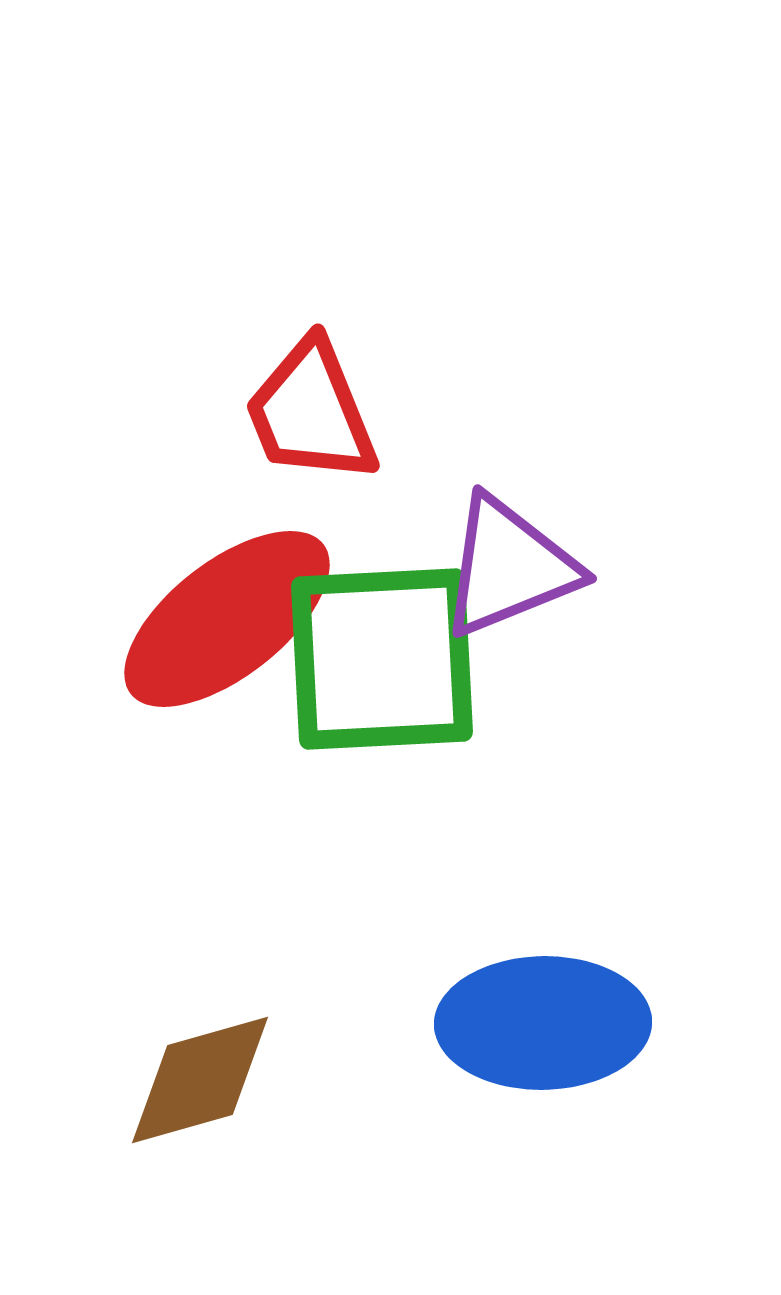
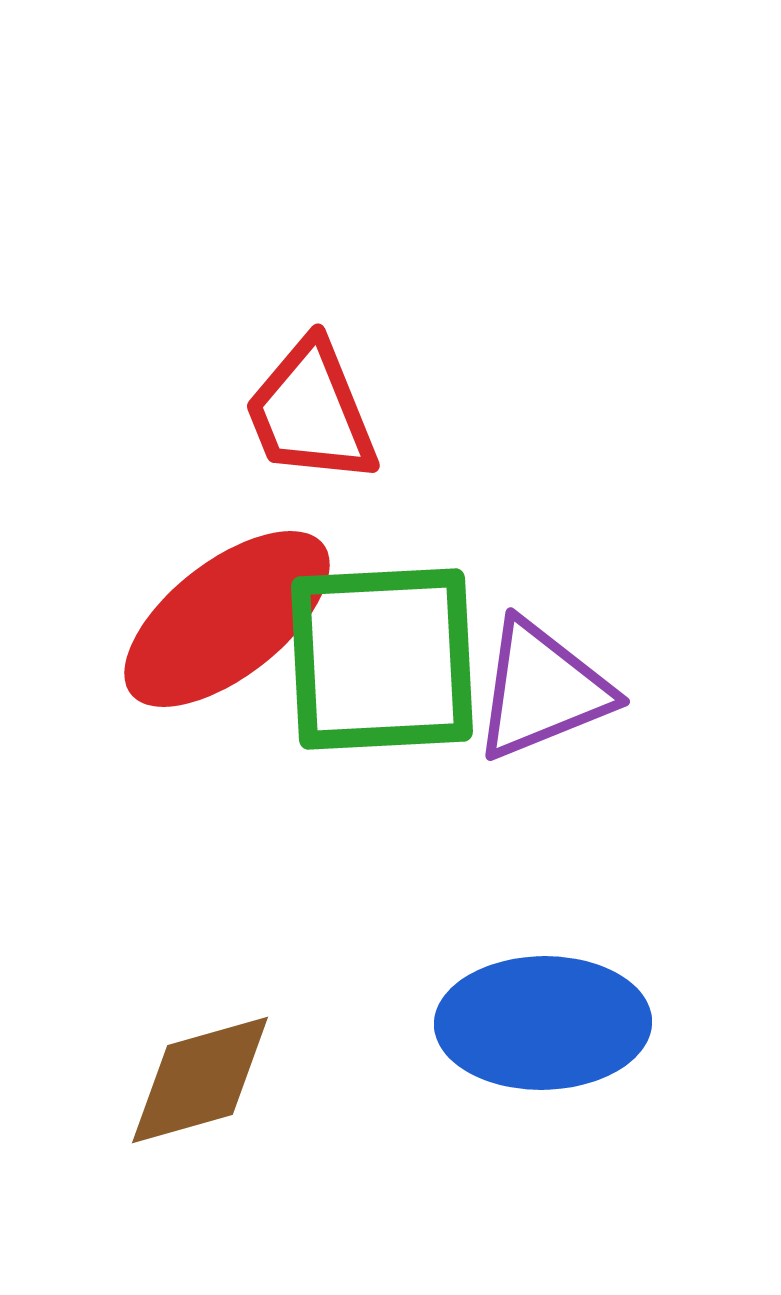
purple triangle: moved 33 px right, 123 px down
